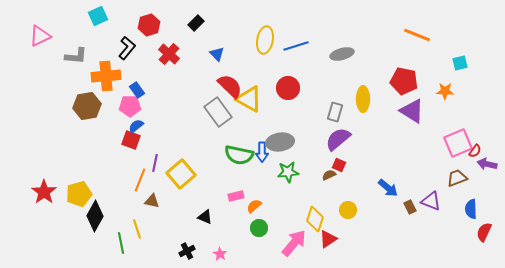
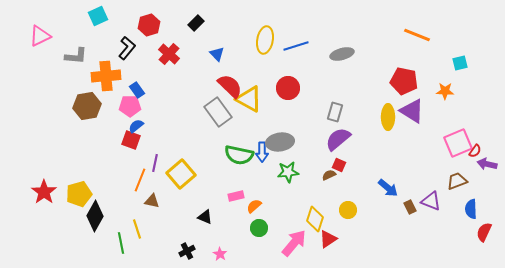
yellow ellipse at (363, 99): moved 25 px right, 18 px down
brown trapezoid at (457, 178): moved 3 px down
